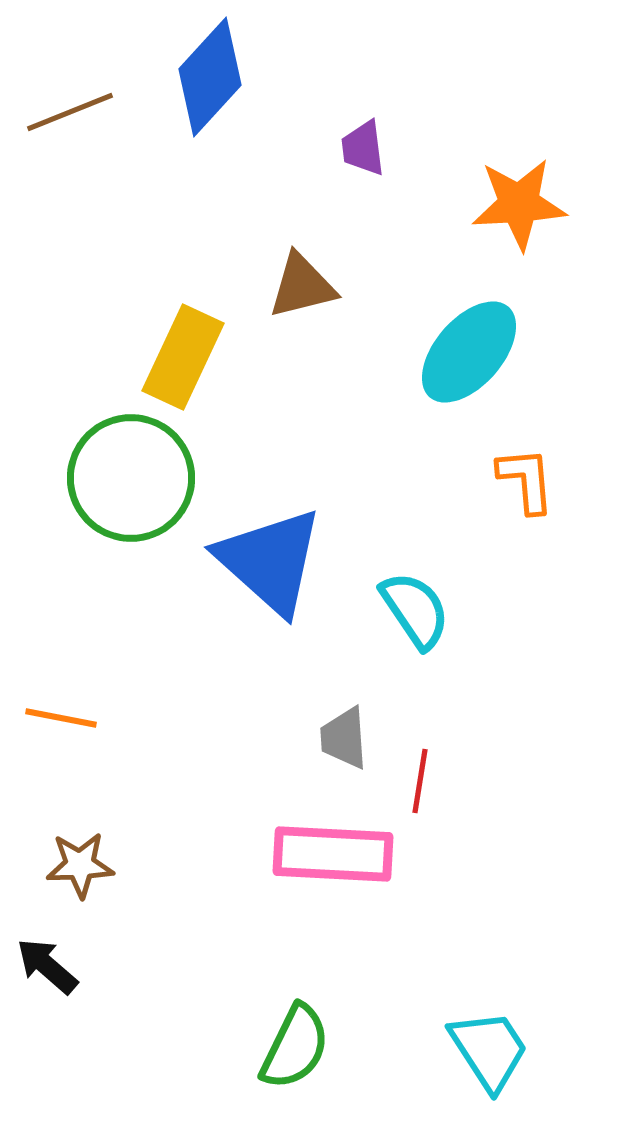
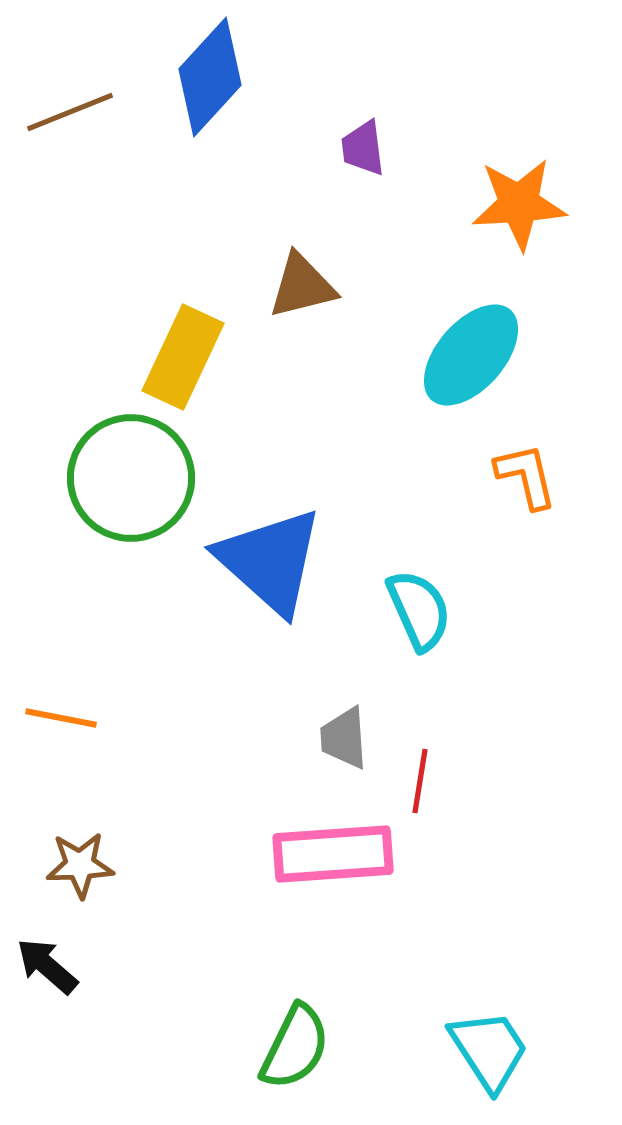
cyan ellipse: moved 2 px right, 3 px down
orange L-shape: moved 4 px up; rotated 8 degrees counterclockwise
cyan semicircle: moved 4 px right; rotated 10 degrees clockwise
pink rectangle: rotated 7 degrees counterclockwise
